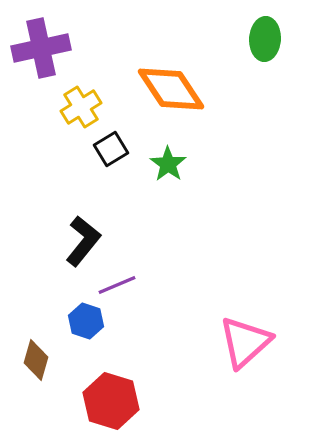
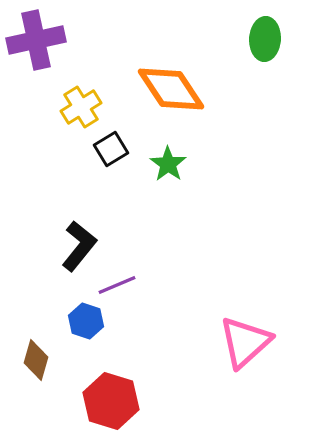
purple cross: moved 5 px left, 8 px up
black L-shape: moved 4 px left, 5 px down
